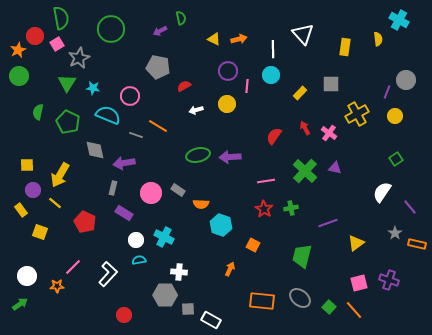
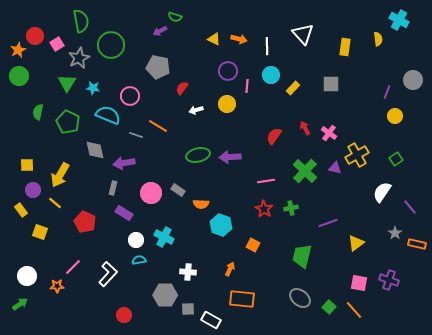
green semicircle at (61, 18): moved 20 px right, 3 px down
green semicircle at (181, 18): moved 6 px left, 1 px up; rotated 120 degrees clockwise
green circle at (111, 29): moved 16 px down
orange arrow at (239, 39): rotated 28 degrees clockwise
white line at (273, 49): moved 6 px left, 3 px up
gray circle at (406, 80): moved 7 px right
red semicircle at (184, 86): moved 2 px left, 2 px down; rotated 24 degrees counterclockwise
yellow rectangle at (300, 93): moved 7 px left, 5 px up
yellow cross at (357, 114): moved 41 px down
white cross at (179, 272): moved 9 px right
pink square at (359, 283): rotated 24 degrees clockwise
orange rectangle at (262, 301): moved 20 px left, 2 px up
